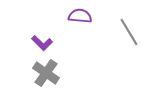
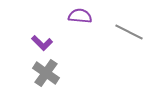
gray line: rotated 32 degrees counterclockwise
